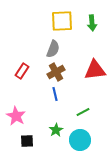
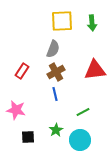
pink star: moved 6 px up; rotated 18 degrees counterclockwise
black square: moved 1 px right, 4 px up
